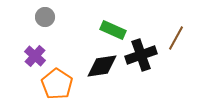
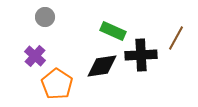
green rectangle: moved 1 px down
black cross: rotated 16 degrees clockwise
